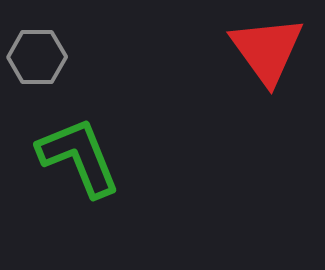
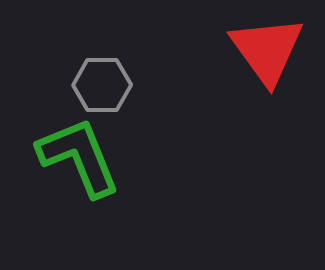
gray hexagon: moved 65 px right, 28 px down
